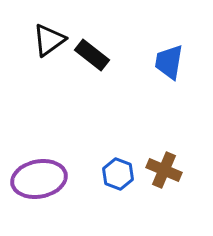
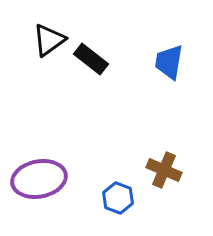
black rectangle: moved 1 px left, 4 px down
blue hexagon: moved 24 px down
